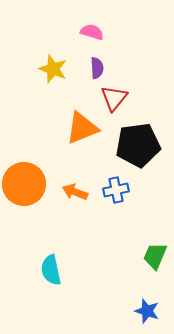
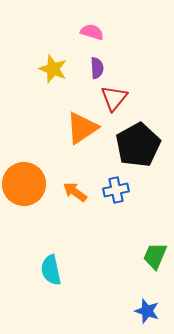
orange triangle: rotated 12 degrees counterclockwise
black pentagon: rotated 21 degrees counterclockwise
orange arrow: rotated 15 degrees clockwise
